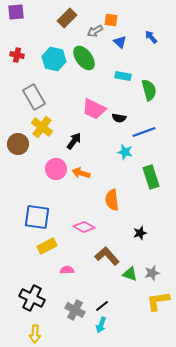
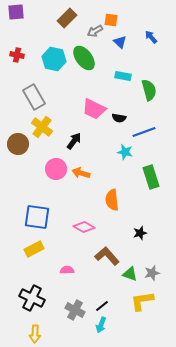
yellow rectangle: moved 13 px left, 3 px down
yellow L-shape: moved 16 px left
